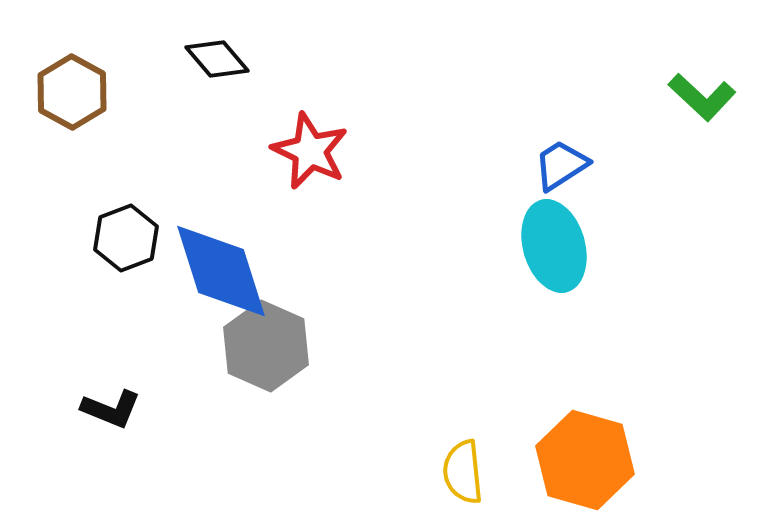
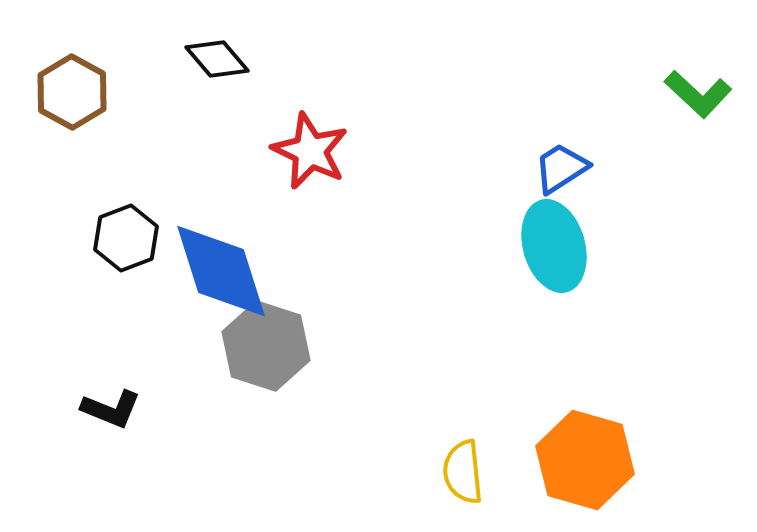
green L-shape: moved 4 px left, 3 px up
blue trapezoid: moved 3 px down
gray hexagon: rotated 6 degrees counterclockwise
